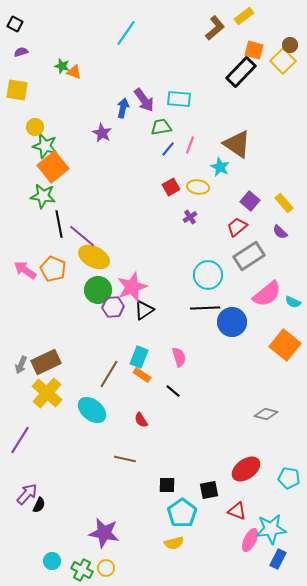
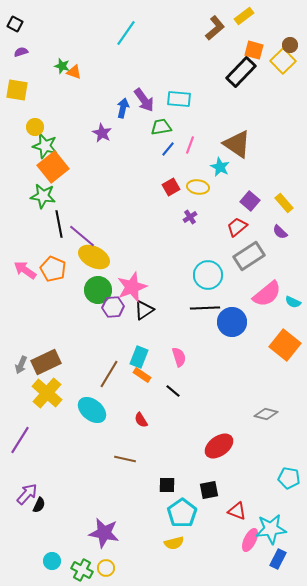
red ellipse at (246, 469): moved 27 px left, 23 px up
